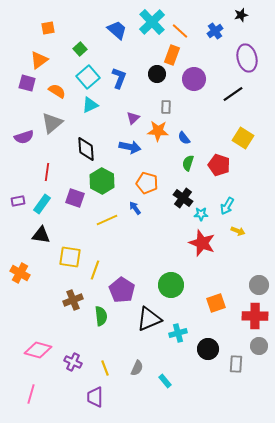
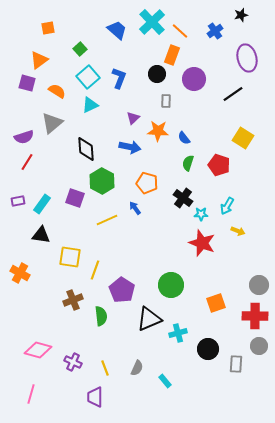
gray rectangle at (166, 107): moved 6 px up
red line at (47, 172): moved 20 px left, 10 px up; rotated 24 degrees clockwise
